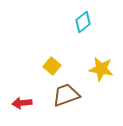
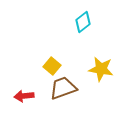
brown trapezoid: moved 3 px left, 7 px up
red arrow: moved 2 px right, 7 px up
